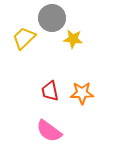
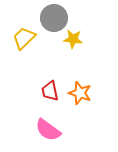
gray circle: moved 2 px right
orange star: moved 2 px left; rotated 20 degrees clockwise
pink semicircle: moved 1 px left, 1 px up
